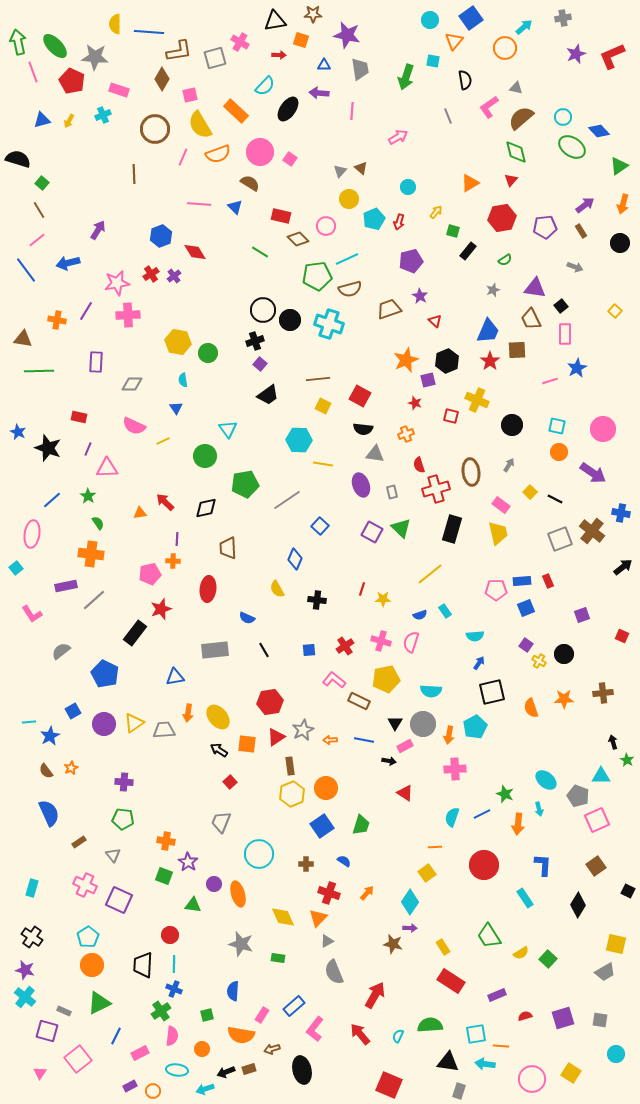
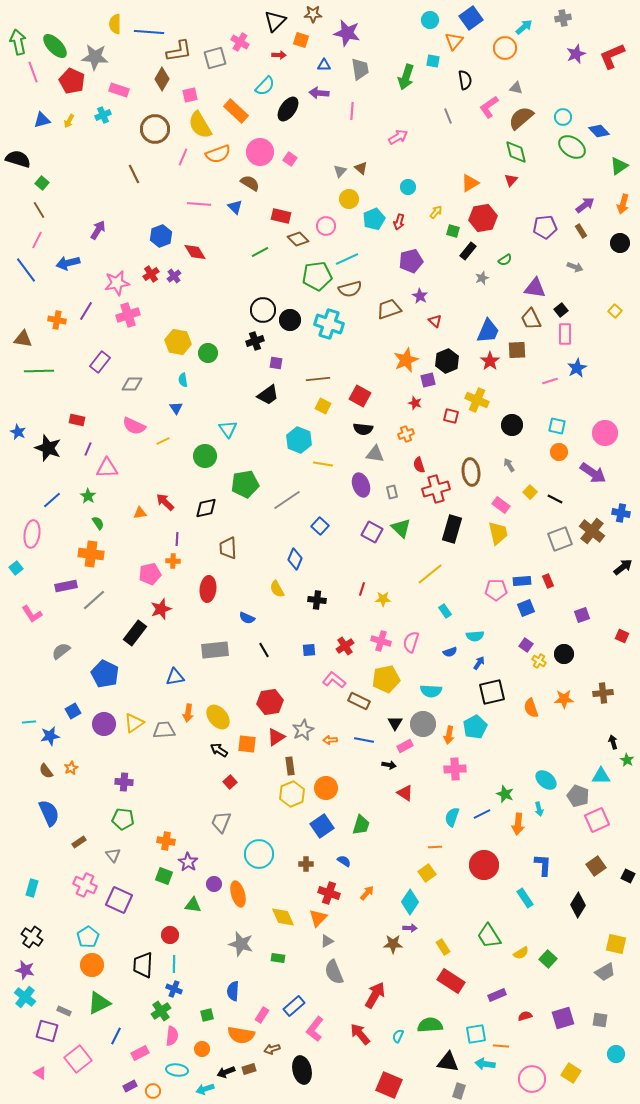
black triangle at (275, 21): rotated 35 degrees counterclockwise
purple star at (347, 35): moved 2 px up
brown line at (134, 174): rotated 24 degrees counterclockwise
red hexagon at (502, 218): moved 19 px left
pink line at (37, 240): rotated 24 degrees counterclockwise
green line at (260, 252): rotated 60 degrees counterclockwise
gray star at (493, 290): moved 11 px left, 12 px up
black square at (561, 306): moved 4 px down
pink cross at (128, 315): rotated 15 degrees counterclockwise
purple rectangle at (96, 362): moved 4 px right; rotated 35 degrees clockwise
purple square at (260, 364): moved 16 px right, 1 px up; rotated 32 degrees counterclockwise
red rectangle at (79, 417): moved 2 px left, 3 px down
pink circle at (603, 429): moved 2 px right, 4 px down
cyan hexagon at (299, 440): rotated 20 degrees clockwise
gray arrow at (509, 465): rotated 64 degrees counterclockwise
blue semicircle at (420, 615): moved 30 px right, 37 px down
blue star at (50, 736): rotated 18 degrees clockwise
black arrow at (389, 761): moved 4 px down
black square at (628, 891): moved 15 px up
brown star at (393, 944): rotated 12 degrees counterclockwise
pink triangle at (40, 1073): rotated 32 degrees counterclockwise
